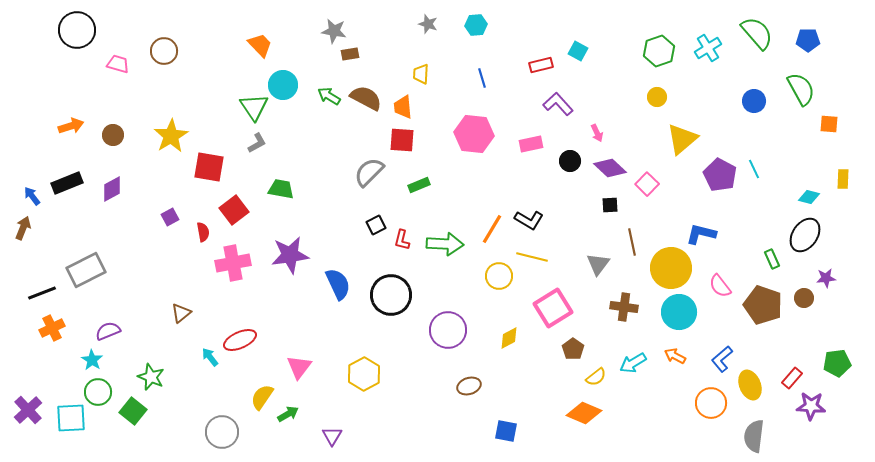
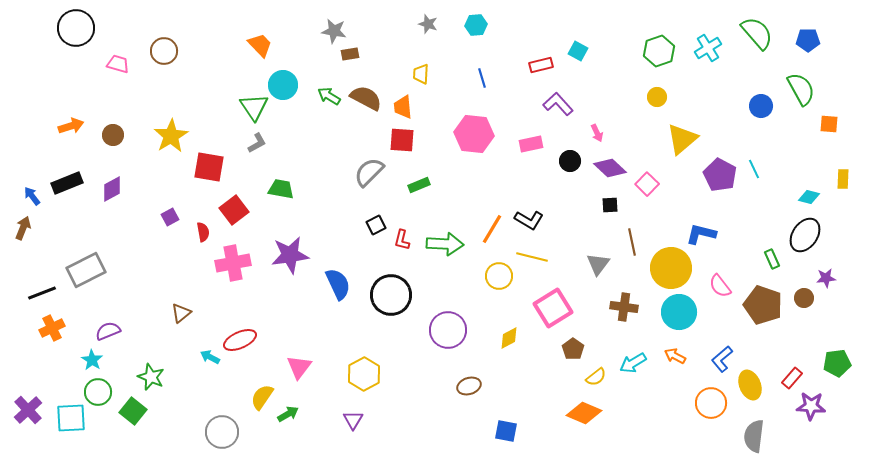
black circle at (77, 30): moved 1 px left, 2 px up
blue circle at (754, 101): moved 7 px right, 5 px down
cyan arrow at (210, 357): rotated 24 degrees counterclockwise
purple triangle at (332, 436): moved 21 px right, 16 px up
